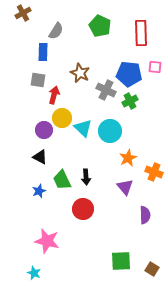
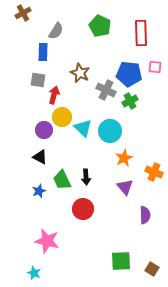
yellow circle: moved 1 px up
orange star: moved 4 px left
